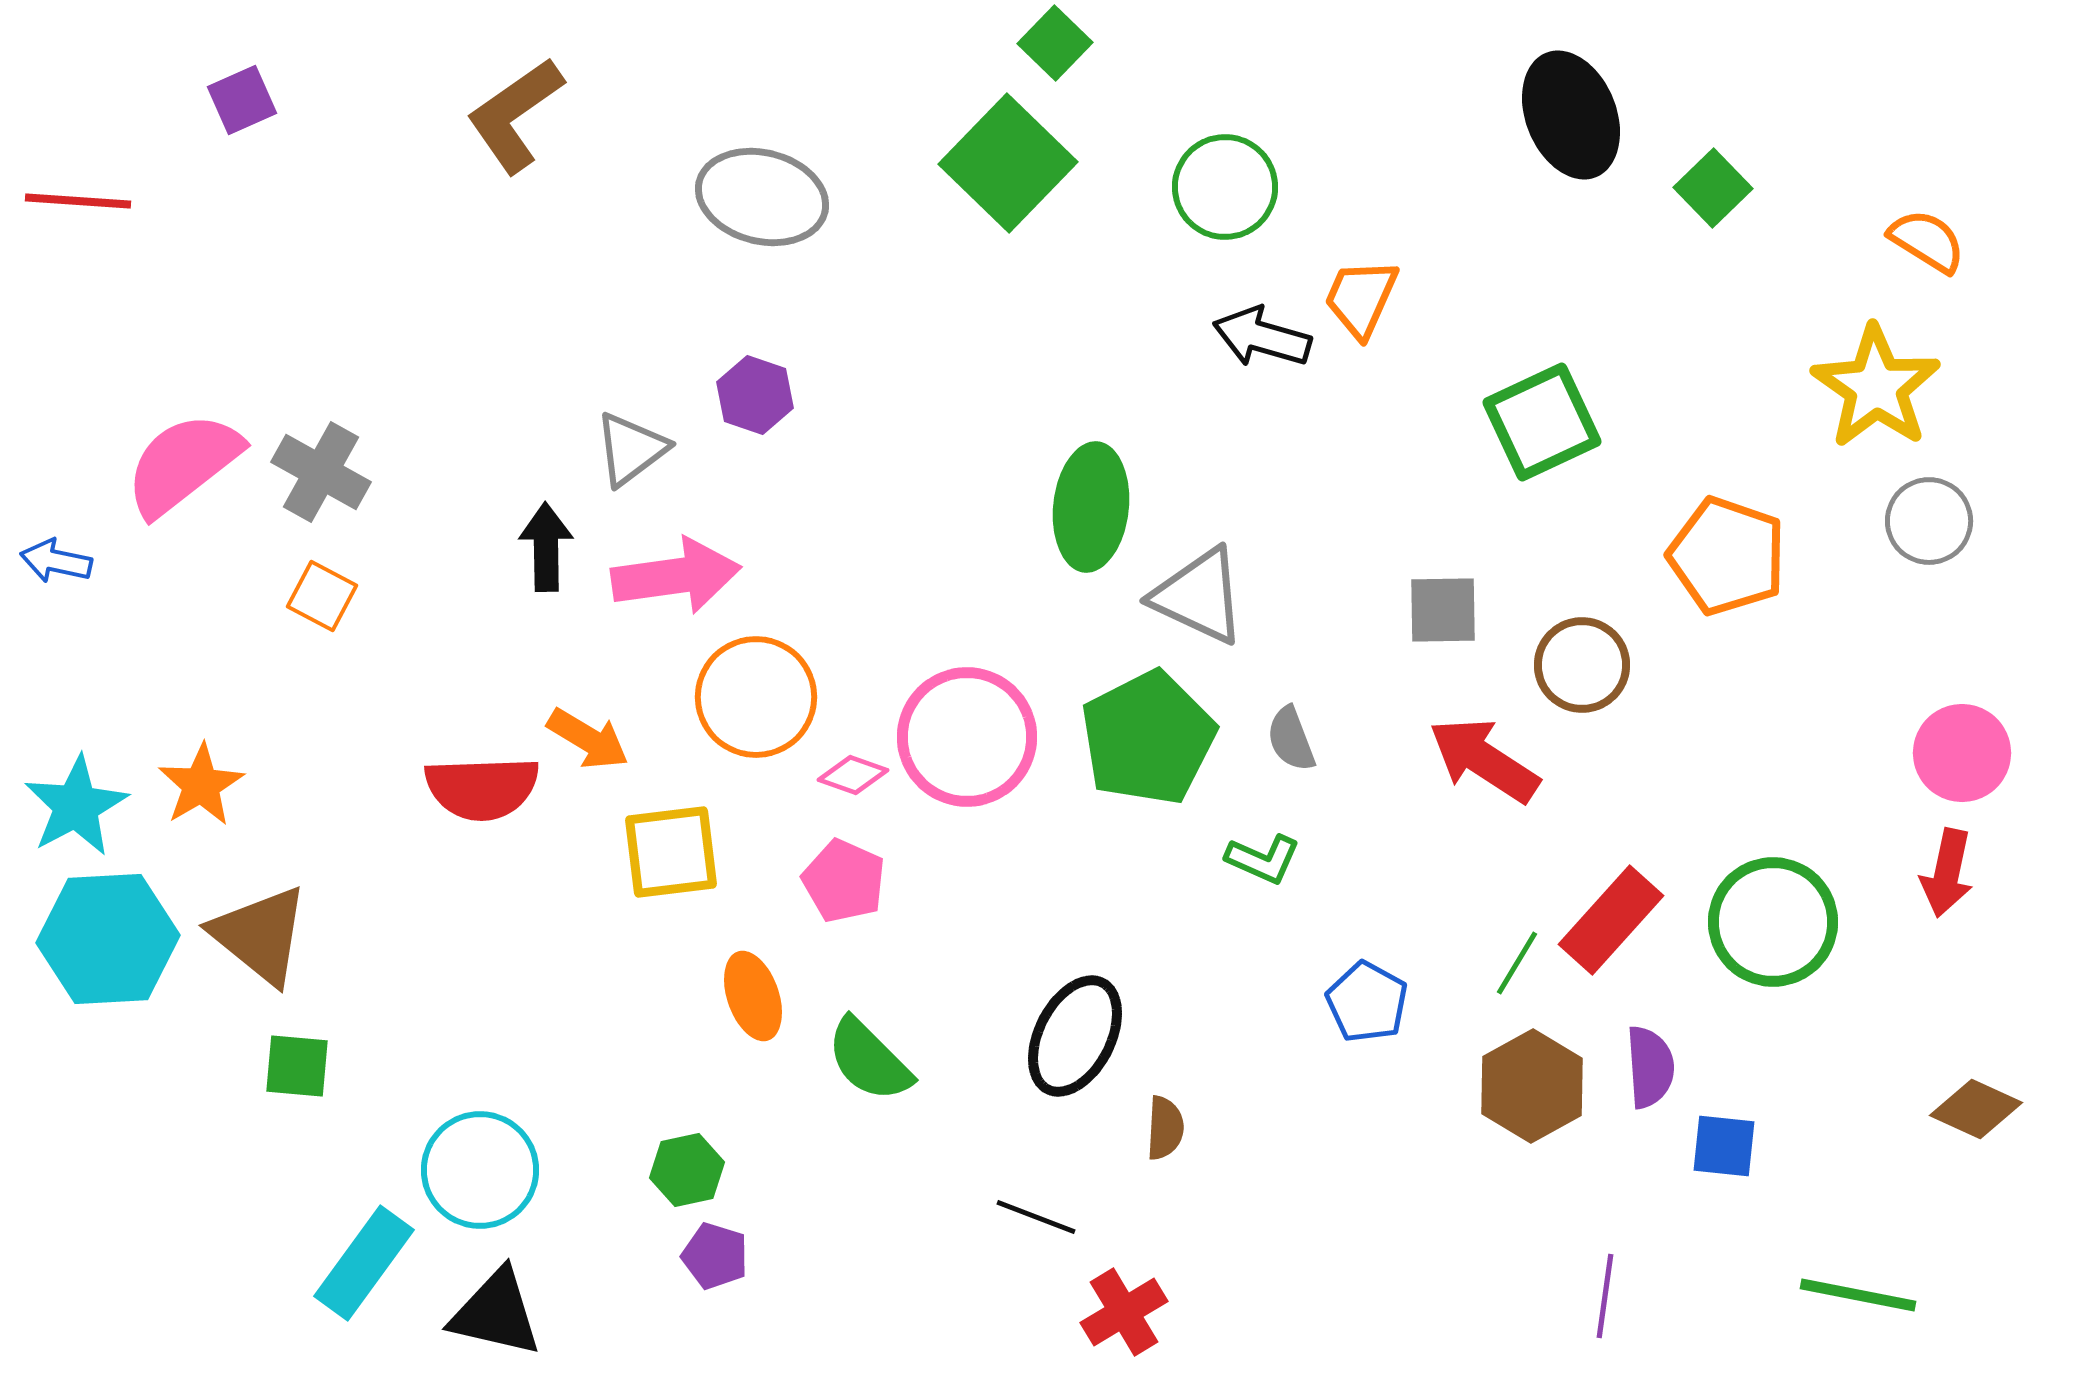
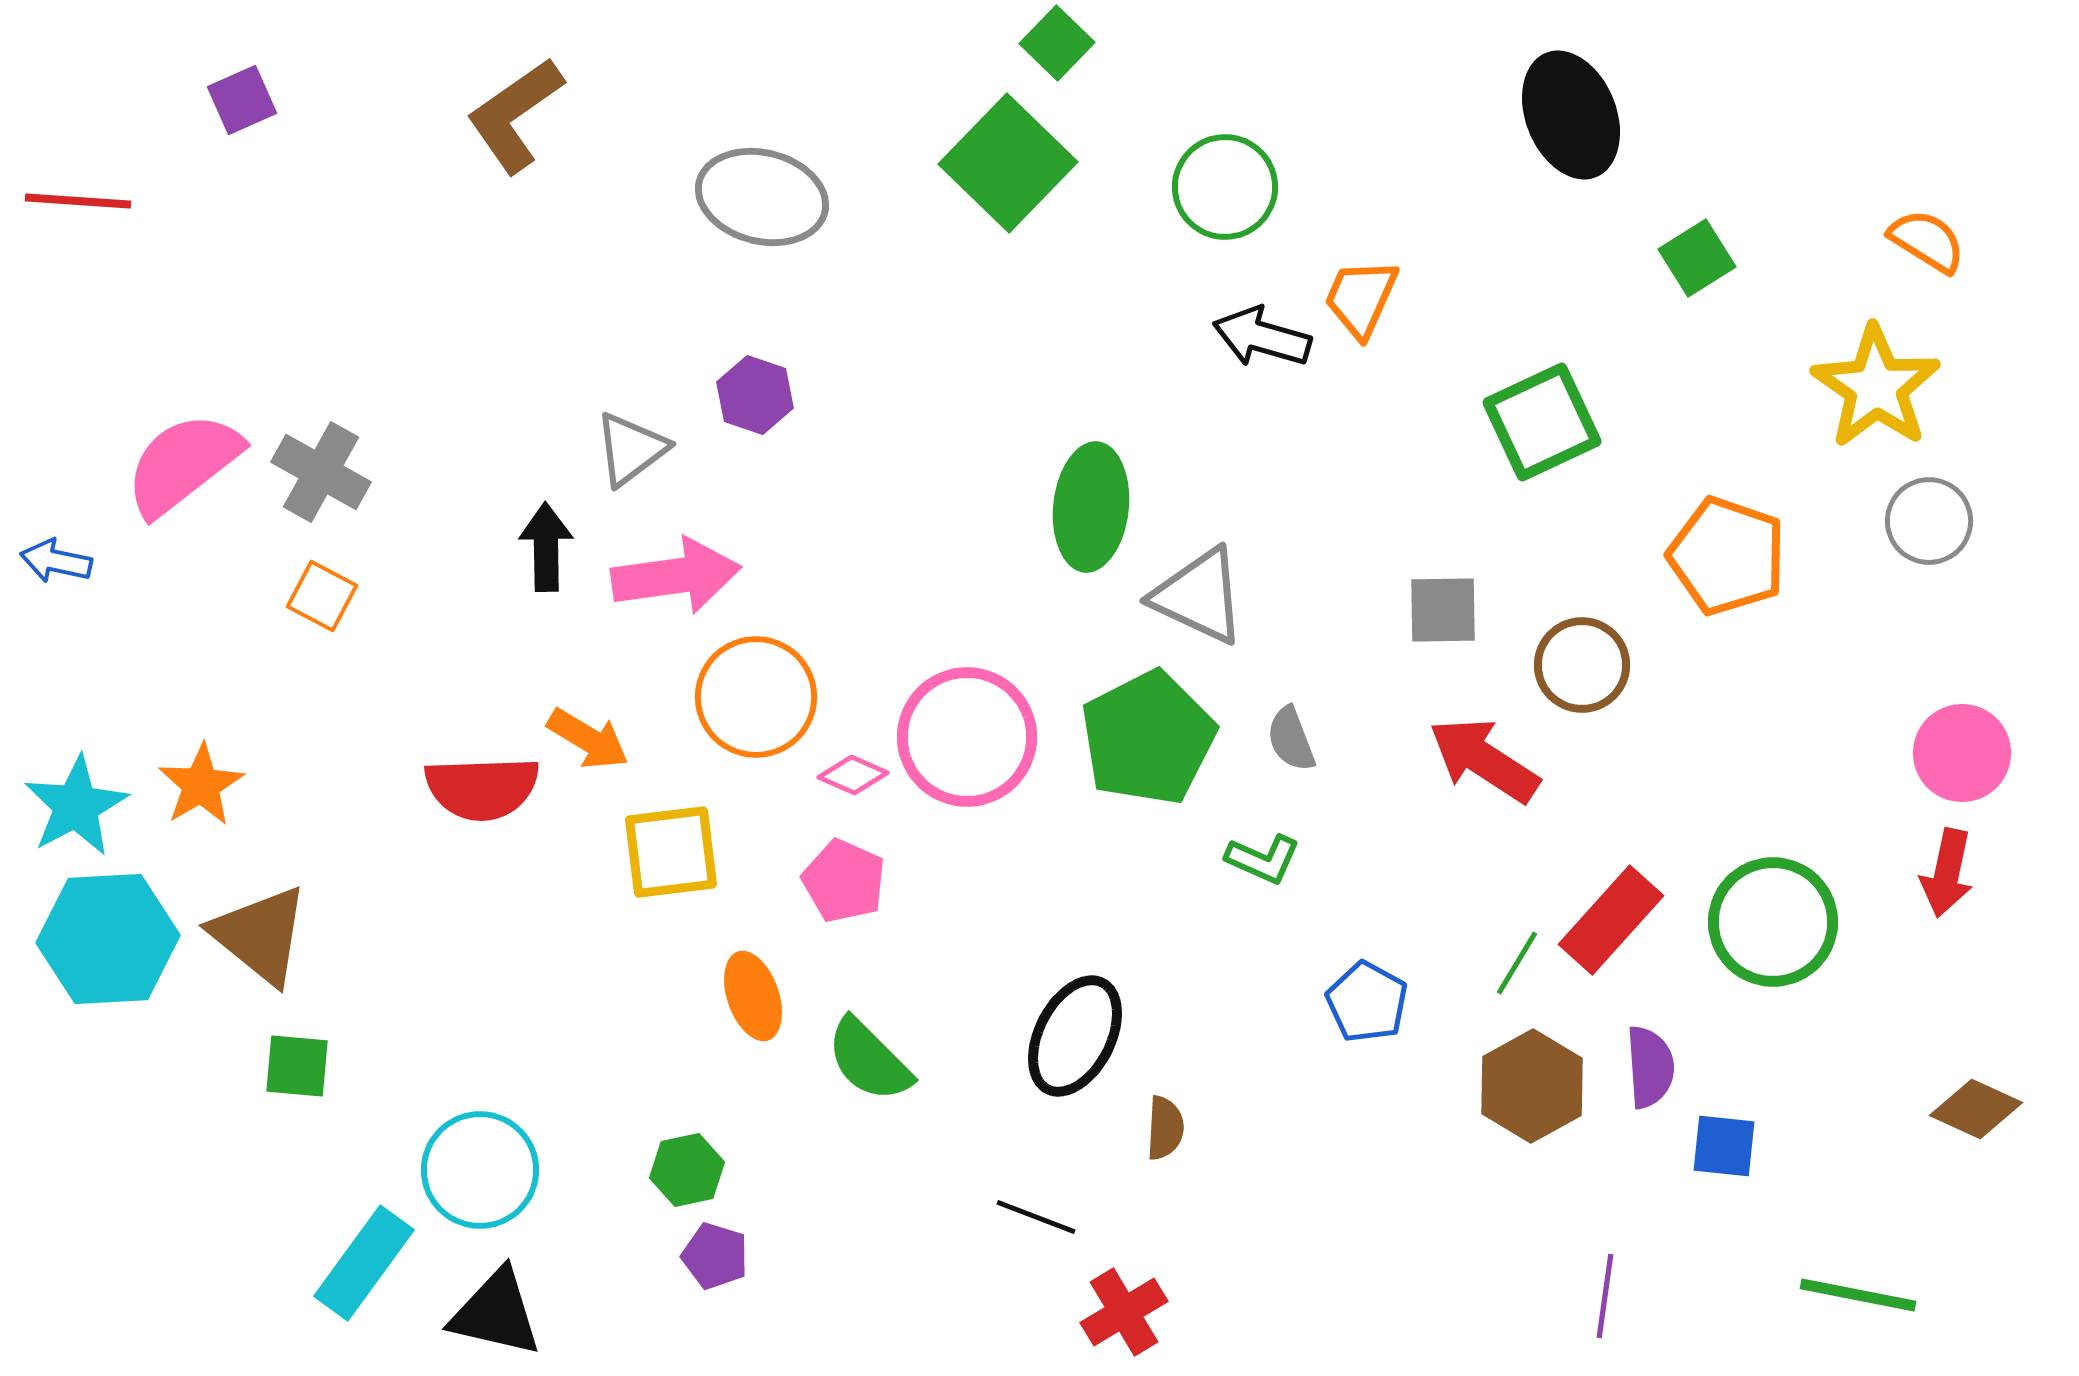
green square at (1055, 43): moved 2 px right
green square at (1713, 188): moved 16 px left, 70 px down; rotated 12 degrees clockwise
pink diamond at (853, 775): rotated 4 degrees clockwise
